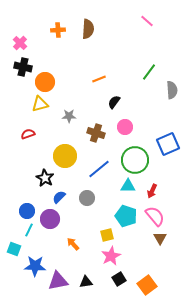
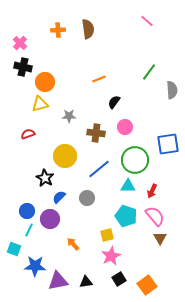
brown semicircle: rotated 12 degrees counterclockwise
brown cross: rotated 12 degrees counterclockwise
blue square: rotated 15 degrees clockwise
